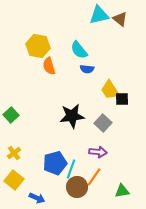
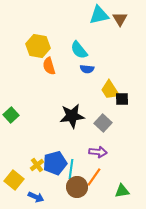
brown triangle: rotated 21 degrees clockwise
yellow cross: moved 23 px right, 12 px down
cyan line: rotated 12 degrees counterclockwise
blue arrow: moved 1 px left, 1 px up
